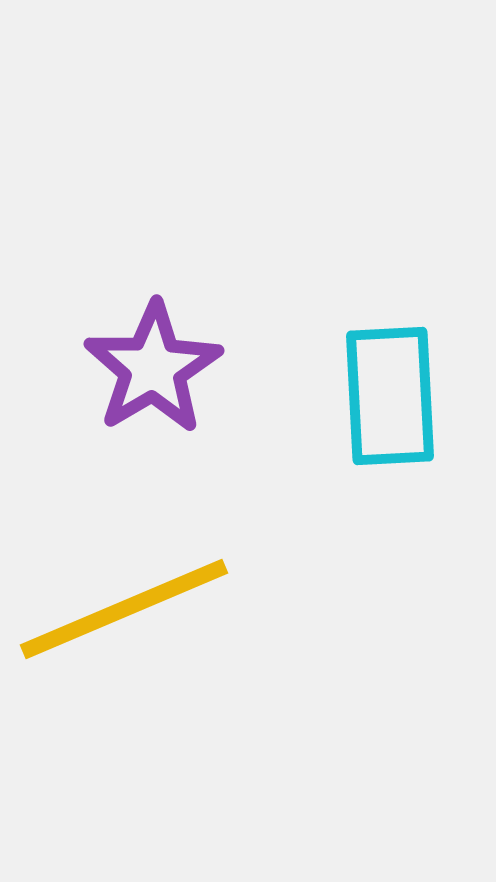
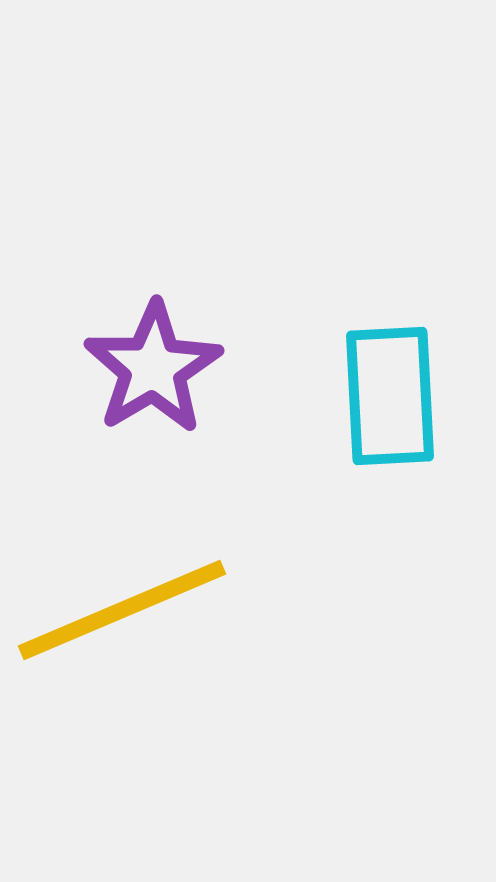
yellow line: moved 2 px left, 1 px down
